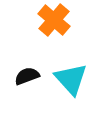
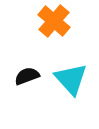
orange cross: moved 1 px down
